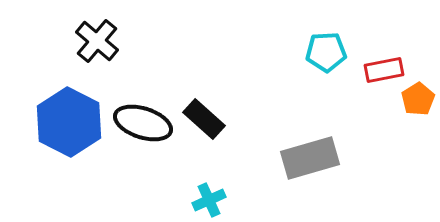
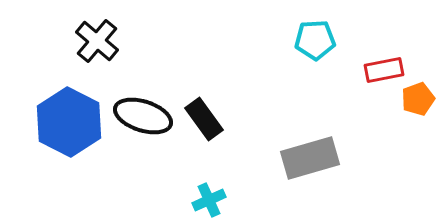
cyan pentagon: moved 11 px left, 12 px up
orange pentagon: rotated 12 degrees clockwise
black rectangle: rotated 12 degrees clockwise
black ellipse: moved 7 px up
